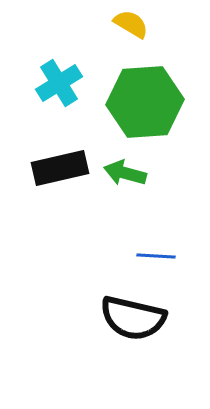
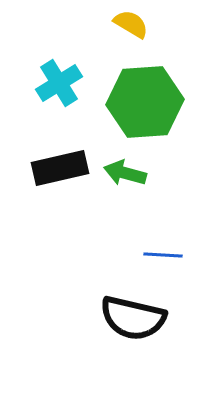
blue line: moved 7 px right, 1 px up
